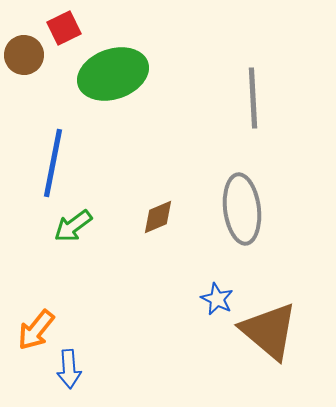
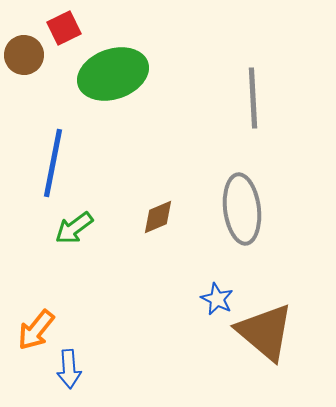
green arrow: moved 1 px right, 2 px down
brown triangle: moved 4 px left, 1 px down
